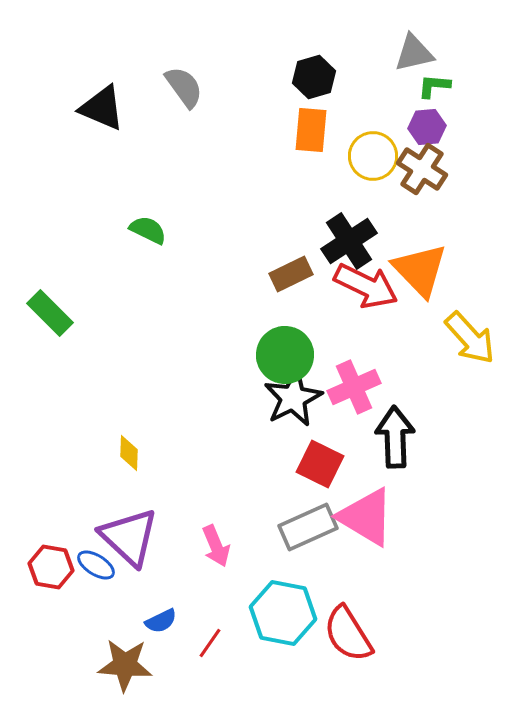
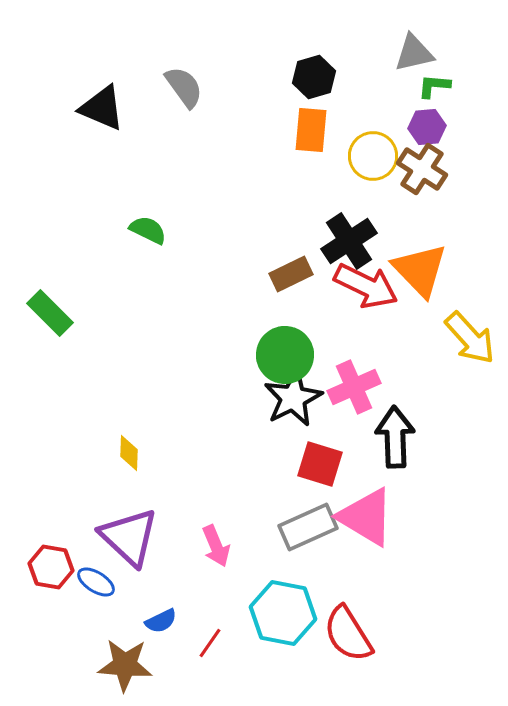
red square: rotated 9 degrees counterclockwise
blue ellipse: moved 17 px down
